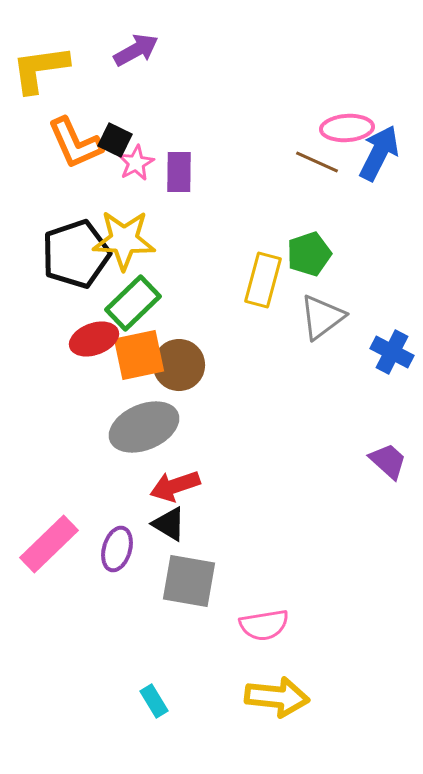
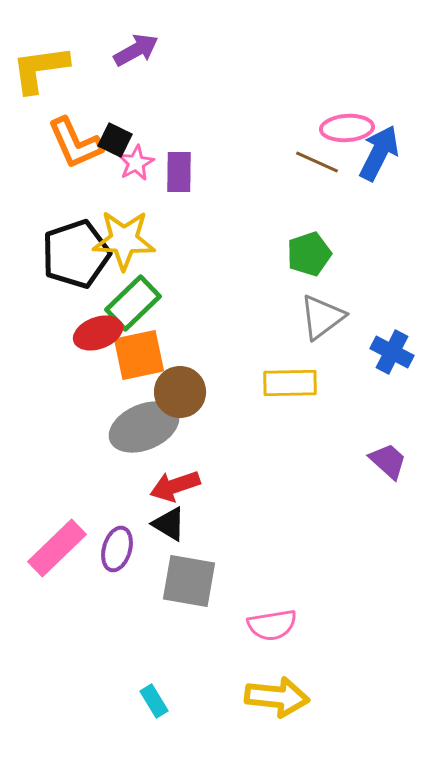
yellow rectangle: moved 27 px right, 103 px down; rotated 74 degrees clockwise
red ellipse: moved 4 px right, 6 px up
brown circle: moved 1 px right, 27 px down
pink rectangle: moved 8 px right, 4 px down
pink semicircle: moved 8 px right
